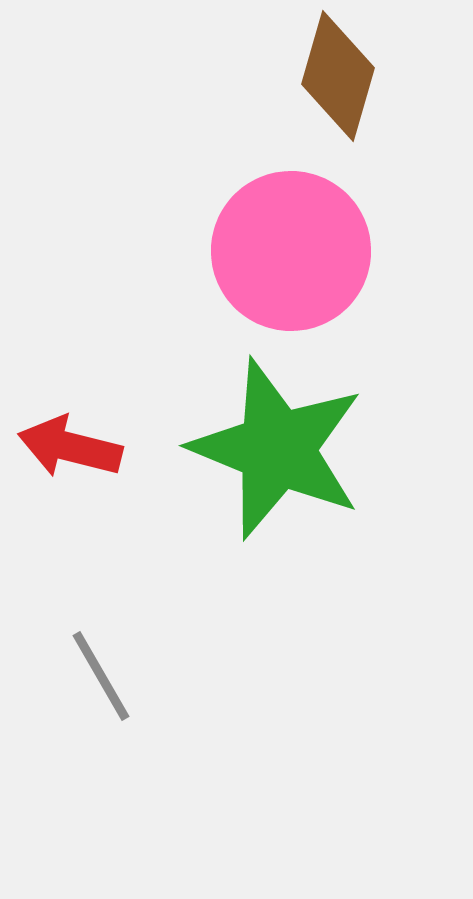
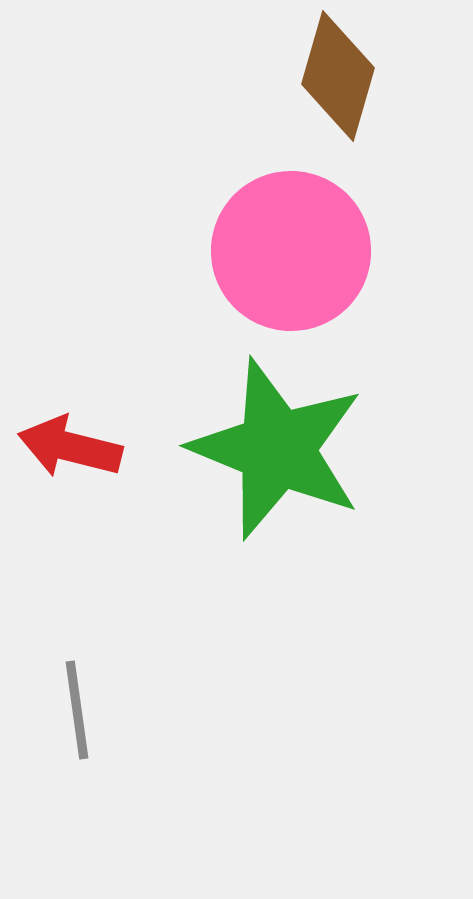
gray line: moved 24 px left, 34 px down; rotated 22 degrees clockwise
